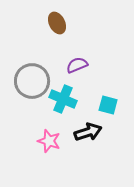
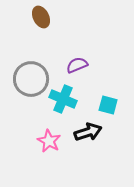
brown ellipse: moved 16 px left, 6 px up
gray circle: moved 1 px left, 2 px up
pink star: rotated 10 degrees clockwise
